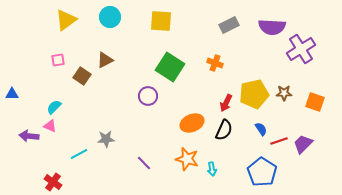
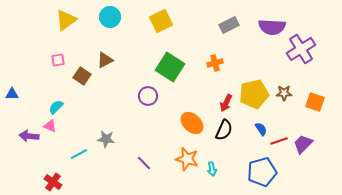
yellow square: rotated 30 degrees counterclockwise
orange cross: rotated 35 degrees counterclockwise
cyan semicircle: moved 2 px right
orange ellipse: rotated 65 degrees clockwise
gray star: rotated 12 degrees clockwise
blue pentagon: rotated 24 degrees clockwise
